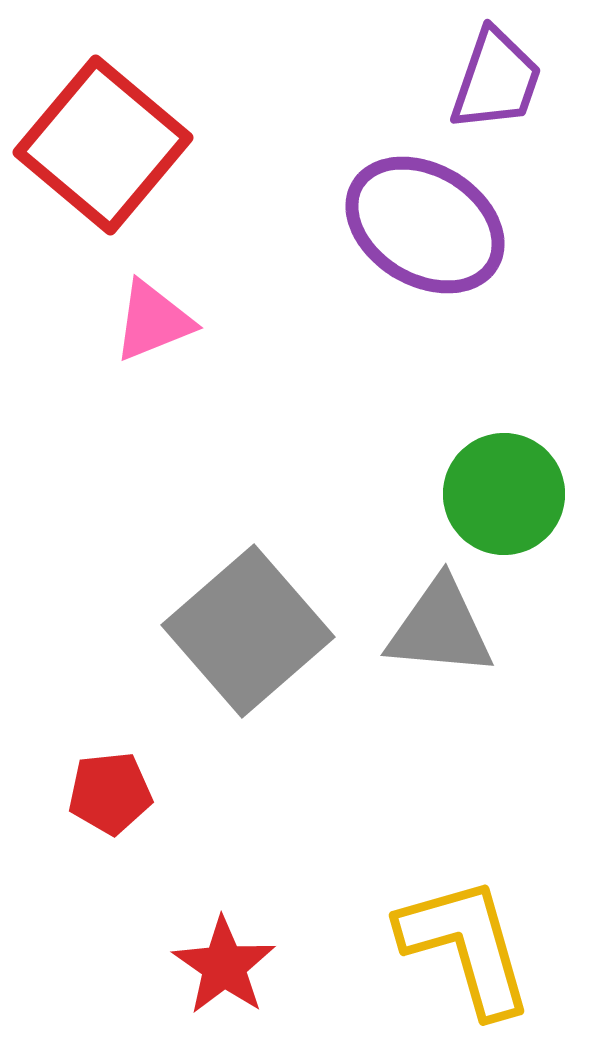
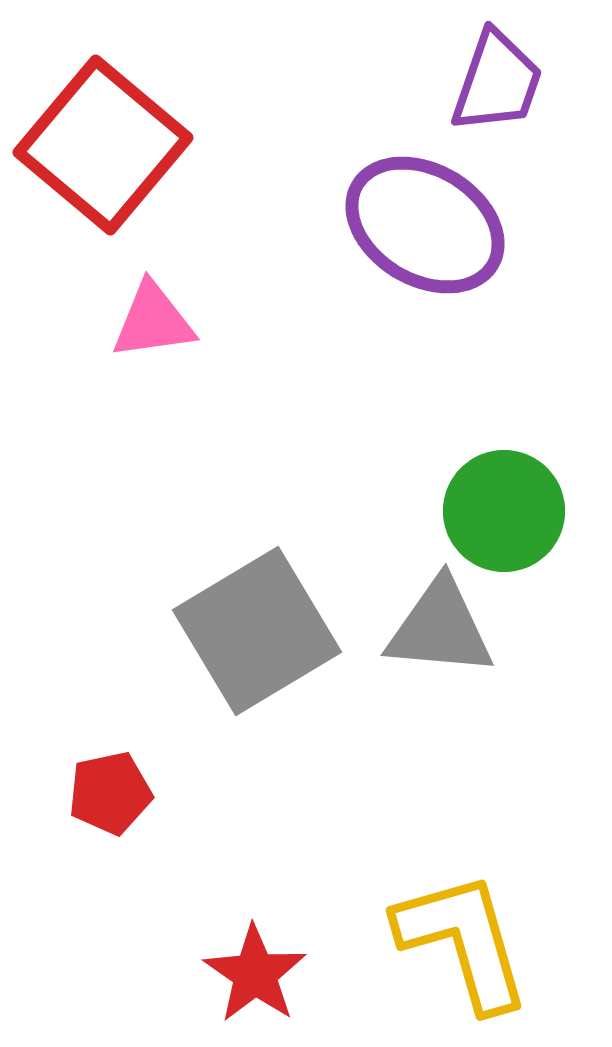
purple trapezoid: moved 1 px right, 2 px down
pink triangle: rotated 14 degrees clockwise
green circle: moved 17 px down
gray square: moved 9 px right; rotated 10 degrees clockwise
red pentagon: rotated 6 degrees counterclockwise
yellow L-shape: moved 3 px left, 5 px up
red star: moved 31 px right, 8 px down
